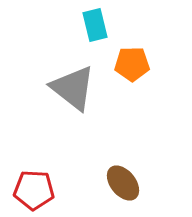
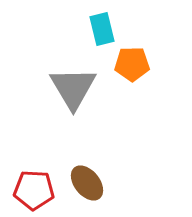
cyan rectangle: moved 7 px right, 4 px down
gray triangle: rotated 21 degrees clockwise
brown ellipse: moved 36 px left
